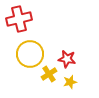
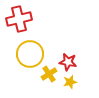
red star: moved 1 px right, 3 px down
